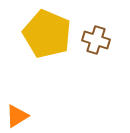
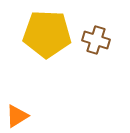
yellow pentagon: rotated 21 degrees counterclockwise
